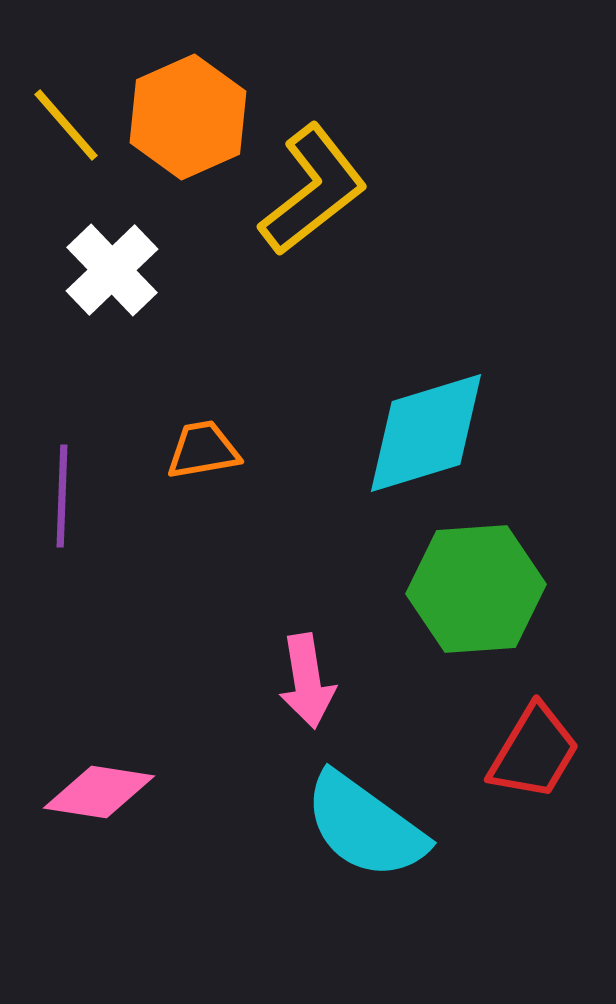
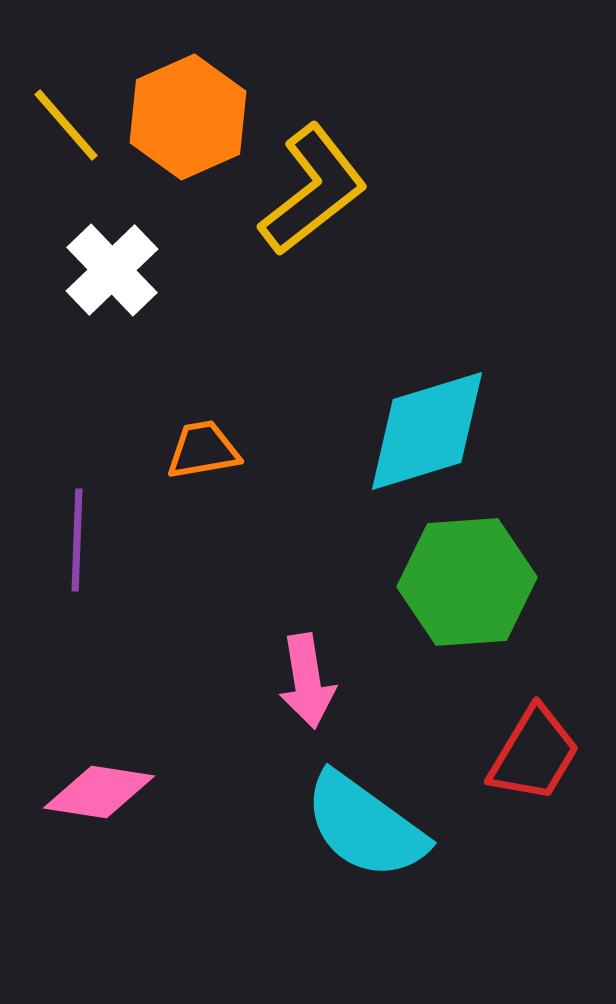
cyan diamond: moved 1 px right, 2 px up
purple line: moved 15 px right, 44 px down
green hexagon: moved 9 px left, 7 px up
red trapezoid: moved 2 px down
